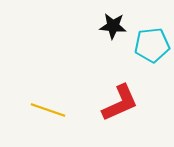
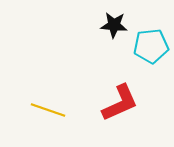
black star: moved 1 px right, 1 px up
cyan pentagon: moved 1 px left, 1 px down
